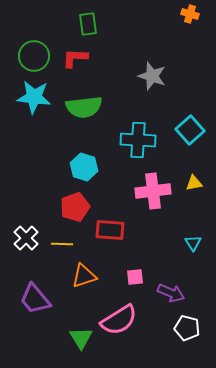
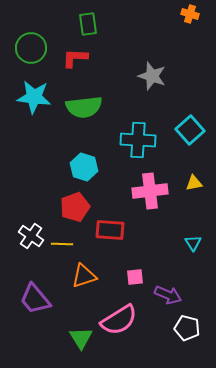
green circle: moved 3 px left, 8 px up
pink cross: moved 3 px left
white cross: moved 5 px right, 2 px up; rotated 10 degrees counterclockwise
purple arrow: moved 3 px left, 2 px down
